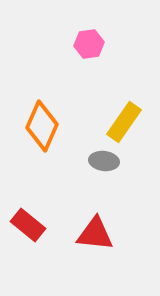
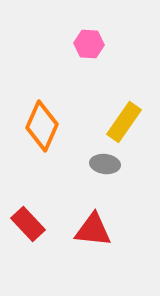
pink hexagon: rotated 12 degrees clockwise
gray ellipse: moved 1 px right, 3 px down
red rectangle: moved 1 px up; rotated 8 degrees clockwise
red triangle: moved 2 px left, 4 px up
